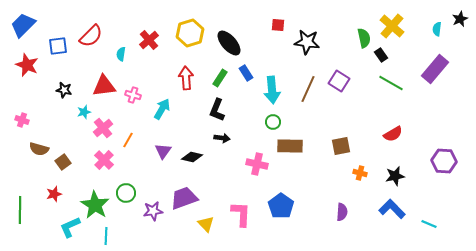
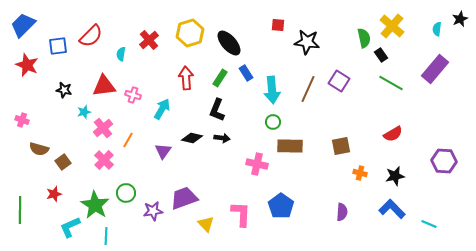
black diamond at (192, 157): moved 19 px up
